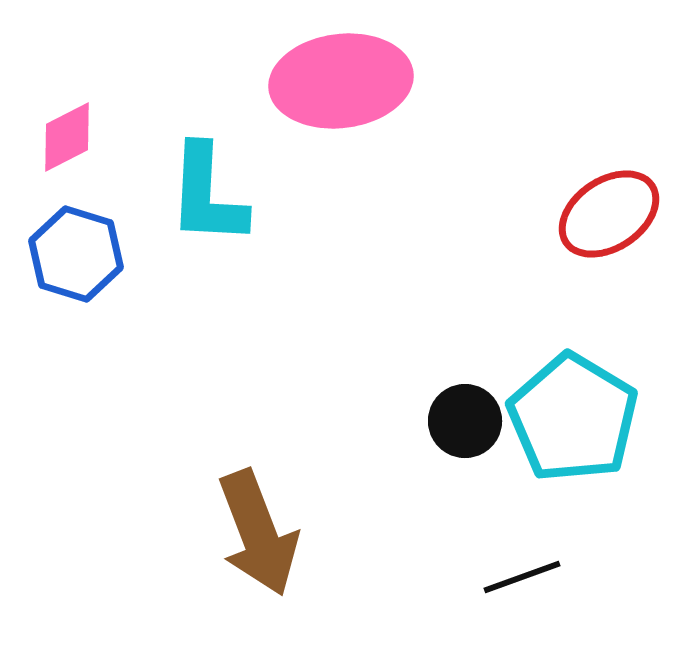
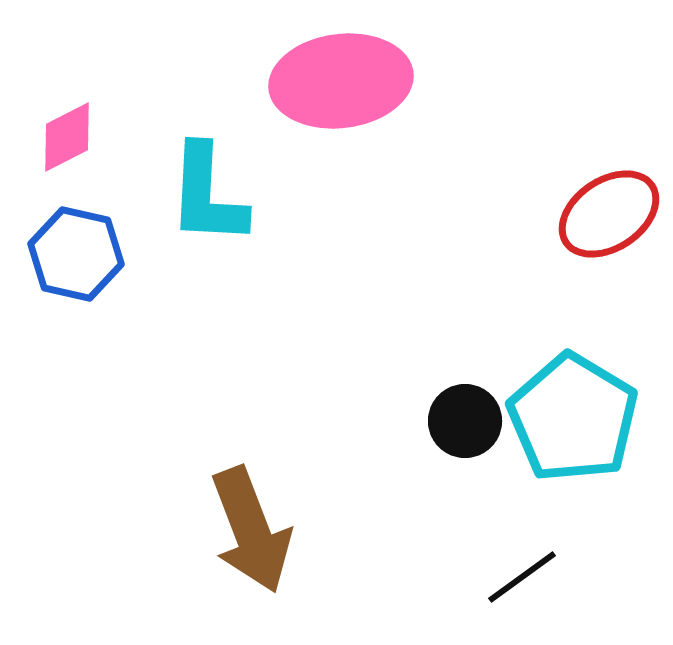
blue hexagon: rotated 4 degrees counterclockwise
brown arrow: moved 7 px left, 3 px up
black line: rotated 16 degrees counterclockwise
